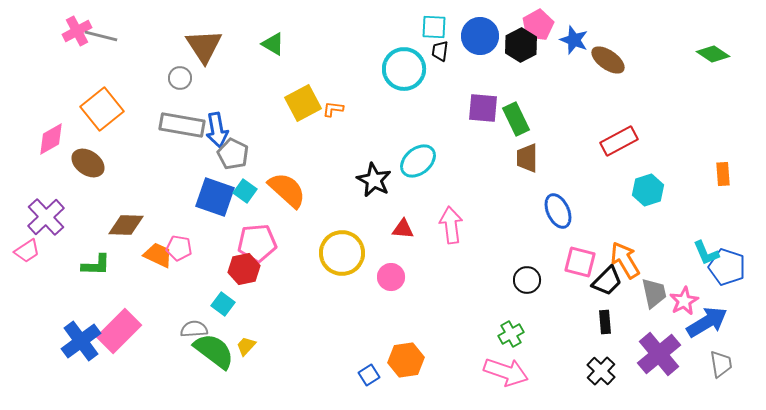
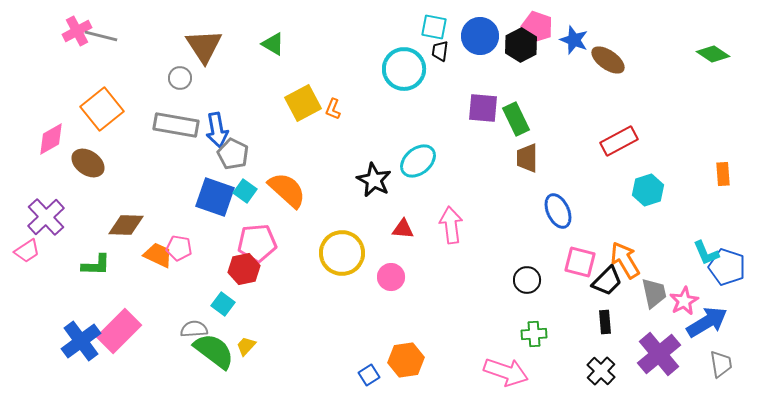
pink pentagon at (538, 25): moved 1 px left, 2 px down; rotated 24 degrees counterclockwise
cyan square at (434, 27): rotated 8 degrees clockwise
orange L-shape at (333, 109): rotated 75 degrees counterclockwise
gray rectangle at (182, 125): moved 6 px left
green cross at (511, 334): moved 23 px right; rotated 25 degrees clockwise
